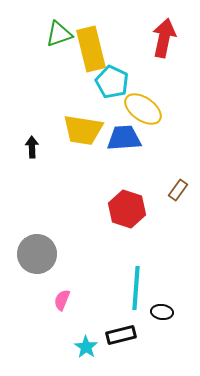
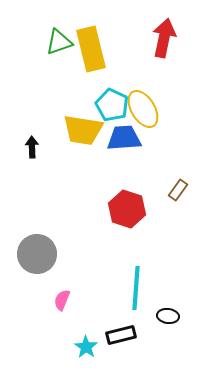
green triangle: moved 8 px down
cyan pentagon: moved 23 px down
yellow ellipse: rotated 24 degrees clockwise
black ellipse: moved 6 px right, 4 px down
